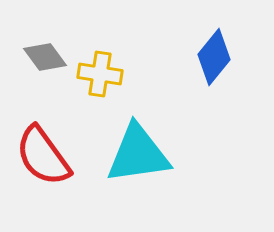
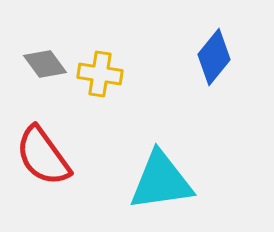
gray diamond: moved 7 px down
cyan triangle: moved 23 px right, 27 px down
